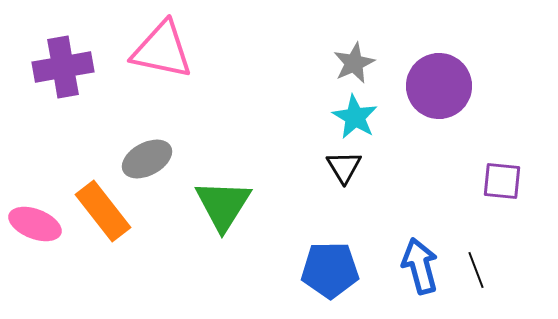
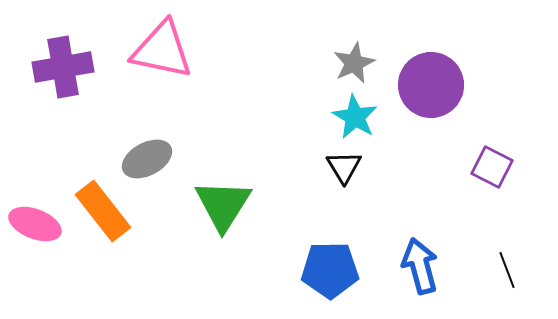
purple circle: moved 8 px left, 1 px up
purple square: moved 10 px left, 14 px up; rotated 21 degrees clockwise
black line: moved 31 px right
